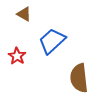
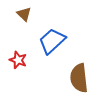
brown triangle: rotated 14 degrees clockwise
red star: moved 1 px right, 4 px down; rotated 12 degrees counterclockwise
